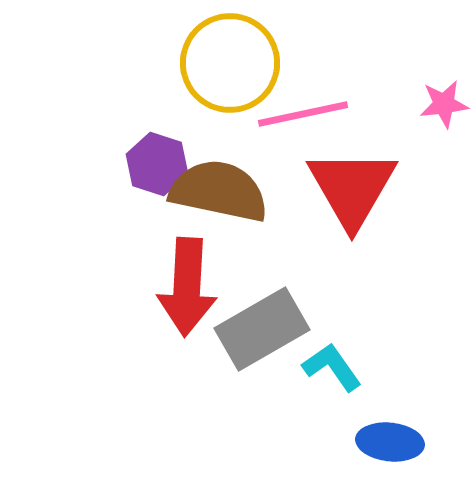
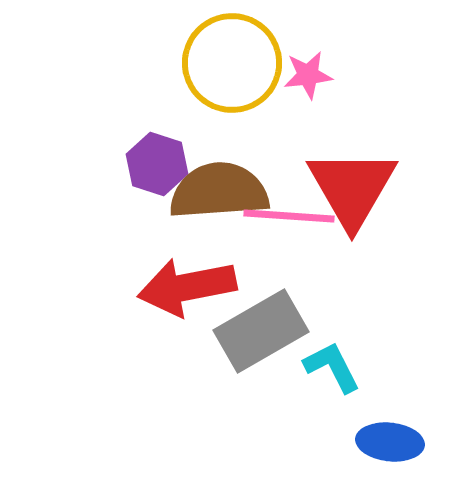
yellow circle: moved 2 px right
pink star: moved 136 px left, 29 px up
pink line: moved 14 px left, 102 px down; rotated 16 degrees clockwise
brown semicircle: rotated 16 degrees counterclockwise
red arrow: rotated 76 degrees clockwise
gray rectangle: moved 1 px left, 2 px down
cyan L-shape: rotated 8 degrees clockwise
